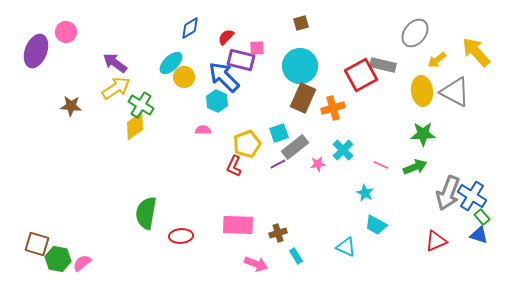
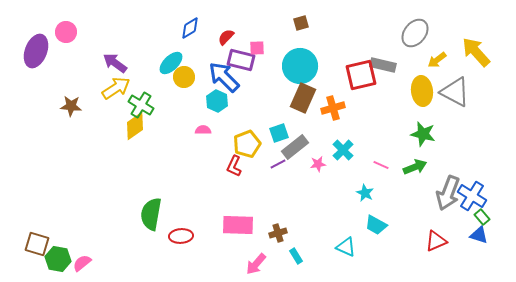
red square at (361, 75): rotated 16 degrees clockwise
green star at (423, 134): rotated 15 degrees clockwise
green semicircle at (146, 213): moved 5 px right, 1 px down
pink arrow at (256, 264): rotated 110 degrees clockwise
